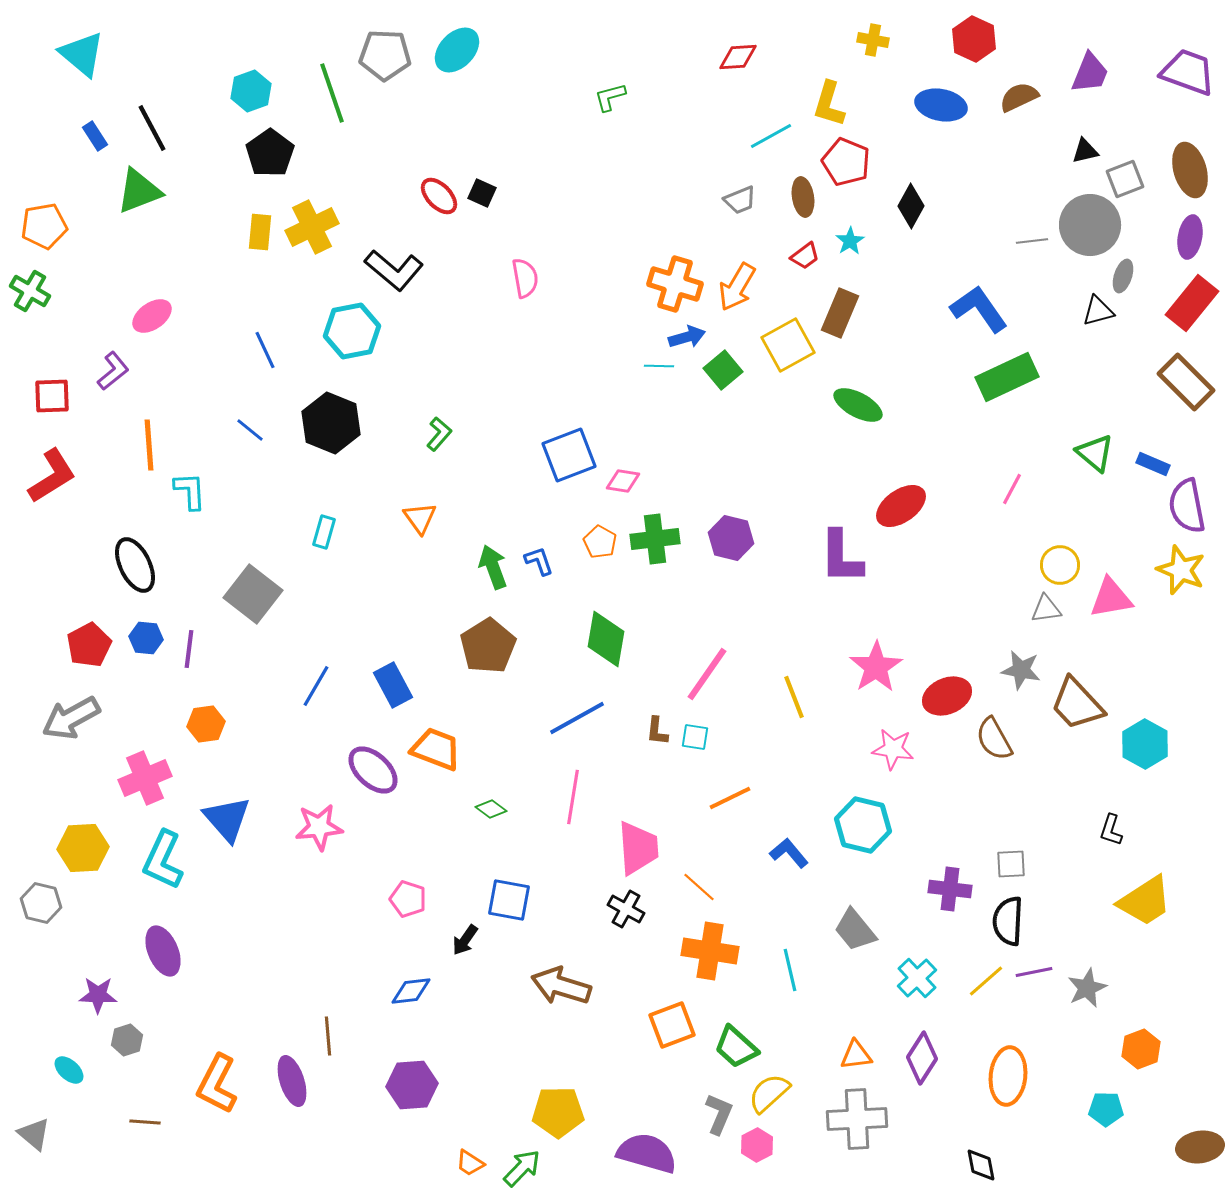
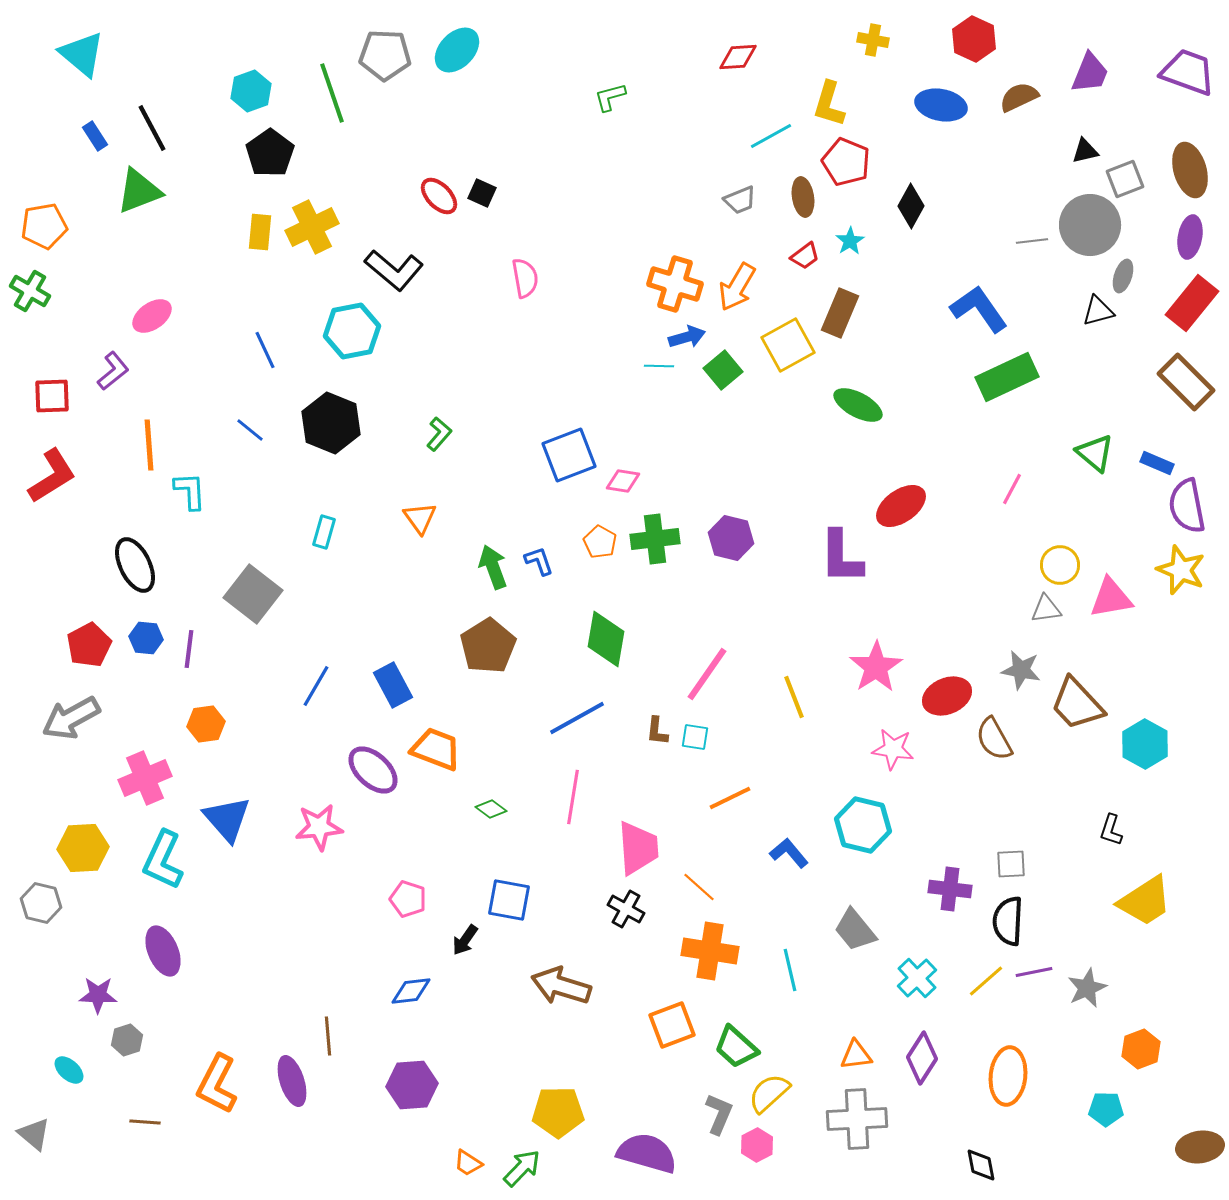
blue rectangle at (1153, 464): moved 4 px right, 1 px up
orange trapezoid at (470, 1163): moved 2 px left
